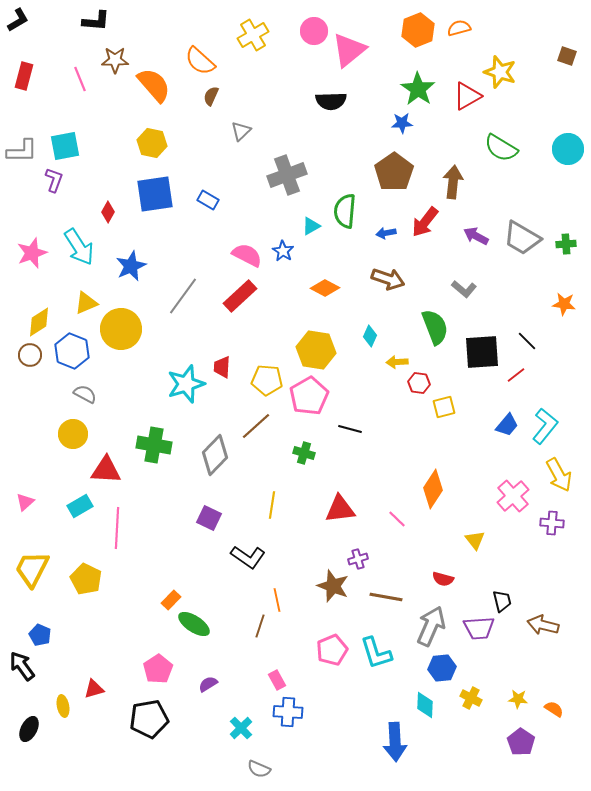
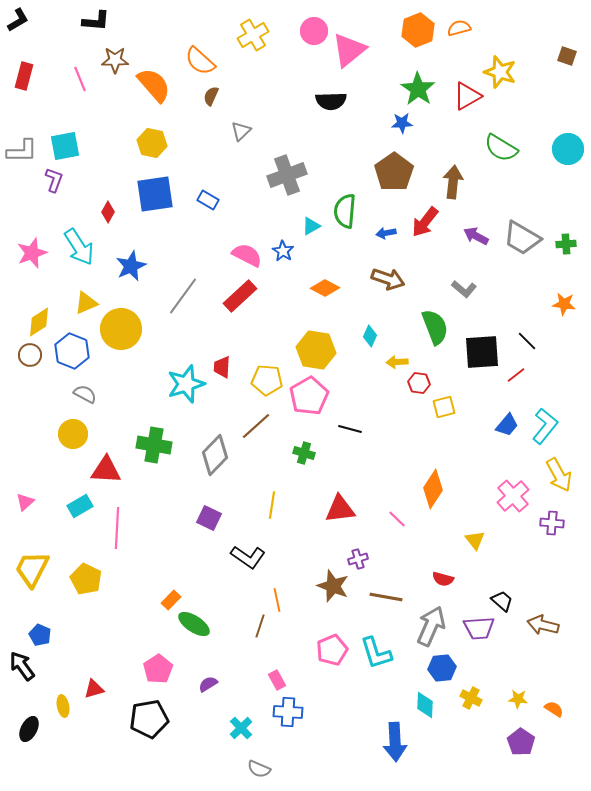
black trapezoid at (502, 601): rotated 35 degrees counterclockwise
